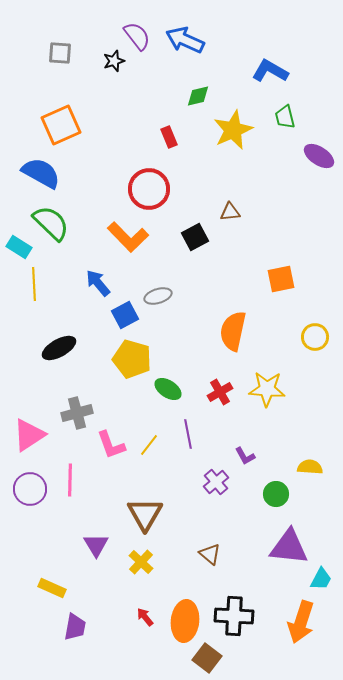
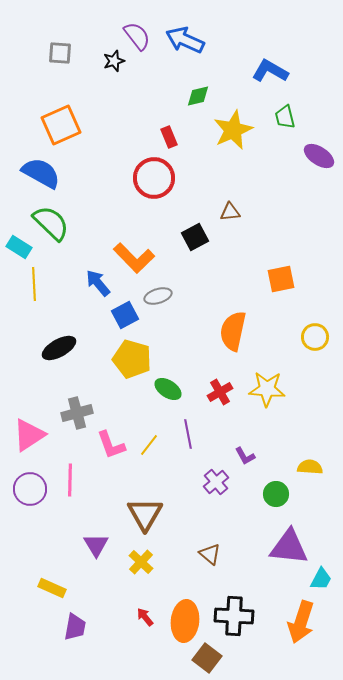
red circle at (149, 189): moved 5 px right, 11 px up
orange L-shape at (128, 237): moved 6 px right, 21 px down
